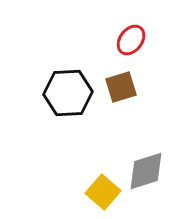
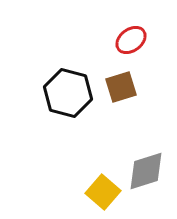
red ellipse: rotated 16 degrees clockwise
black hexagon: rotated 18 degrees clockwise
